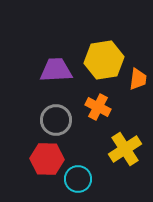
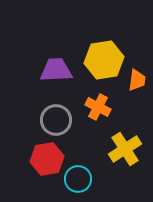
orange trapezoid: moved 1 px left, 1 px down
red hexagon: rotated 12 degrees counterclockwise
